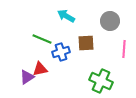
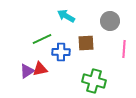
green line: rotated 48 degrees counterclockwise
blue cross: rotated 18 degrees clockwise
purple triangle: moved 6 px up
green cross: moved 7 px left; rotated 10 degrees counterclockwise
